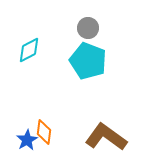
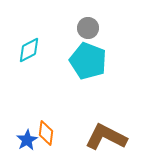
orange diamond: moved 2 px right, 1 px down
brown L-shape: rotated 9 degrees counterclockwise
